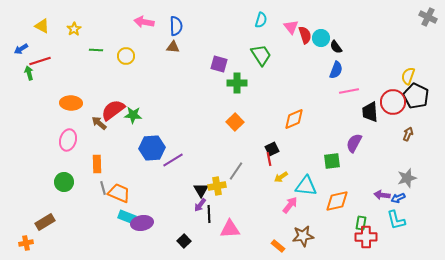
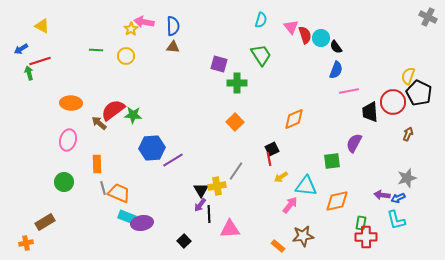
blue semicircle at (176, 26): moved 3 px left
yellow star at (74, 29): moved 57 px right
black pentagon at (416, 96): moved 3 px right, 3 px up
